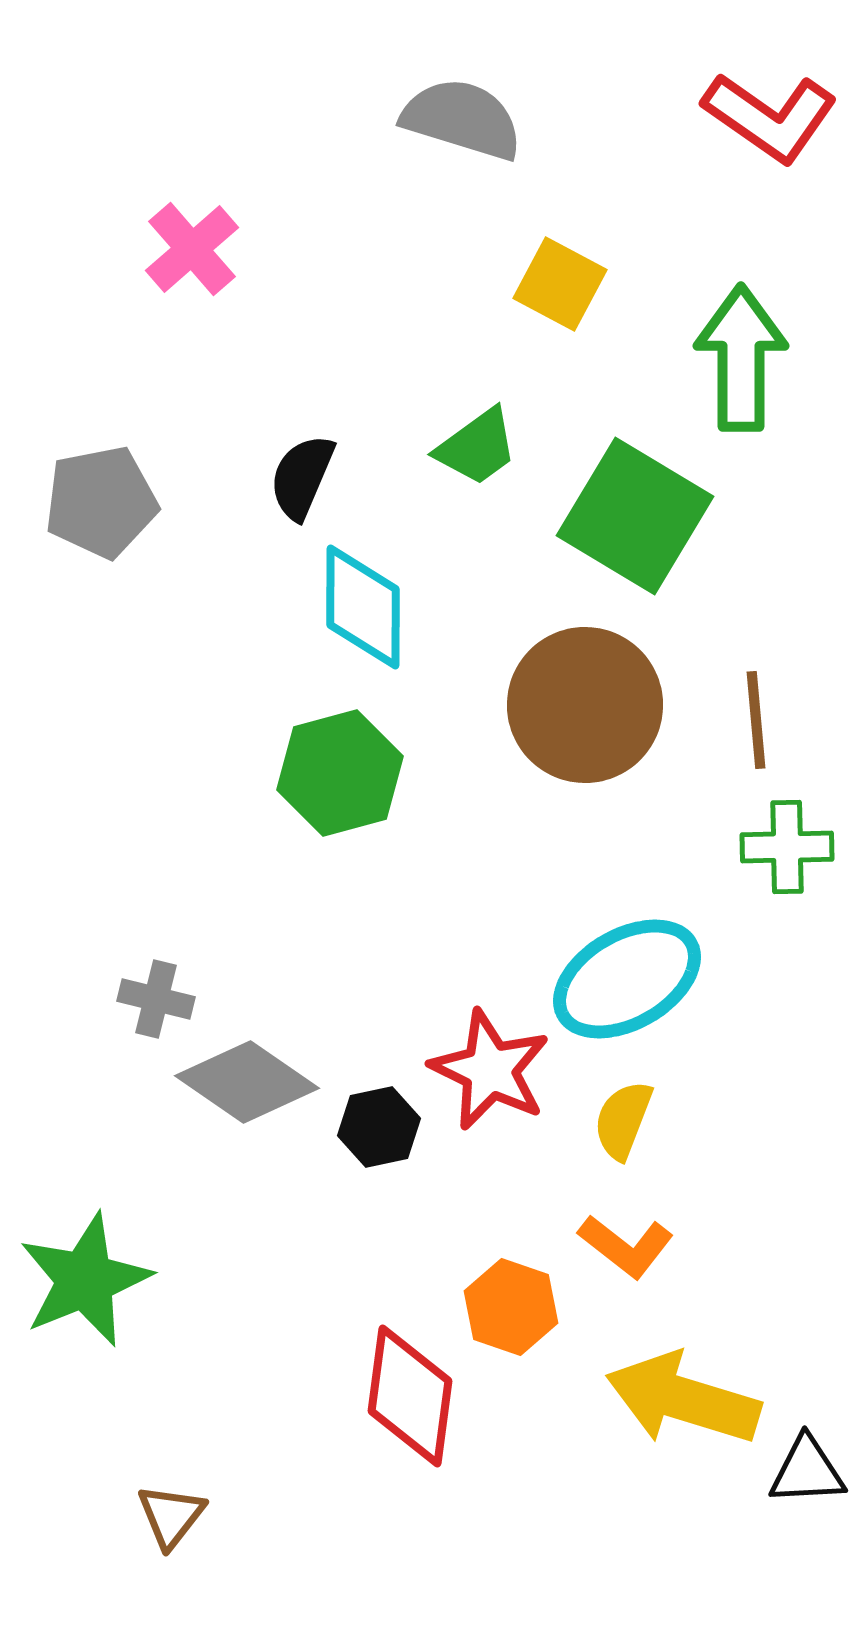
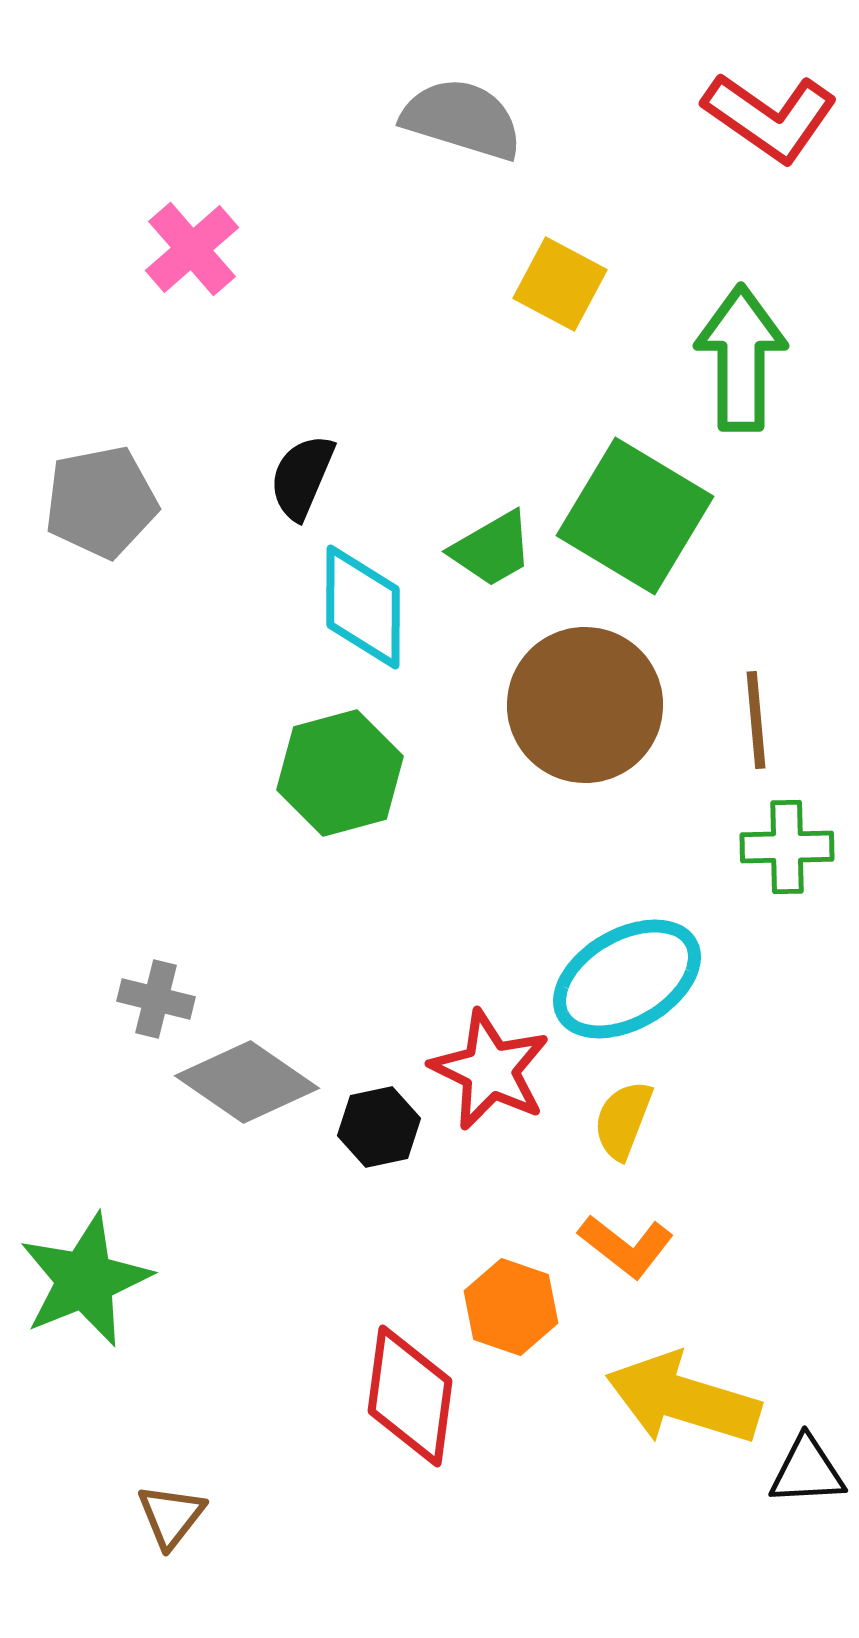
green trapezoid: moved 15 px right, 102 px down; rotated 6 degrees clockwise
